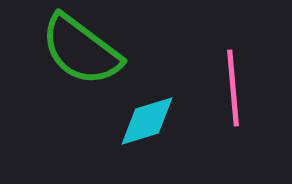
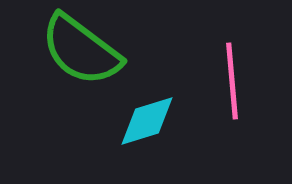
pink line: moved 1 px left, 7 px up
